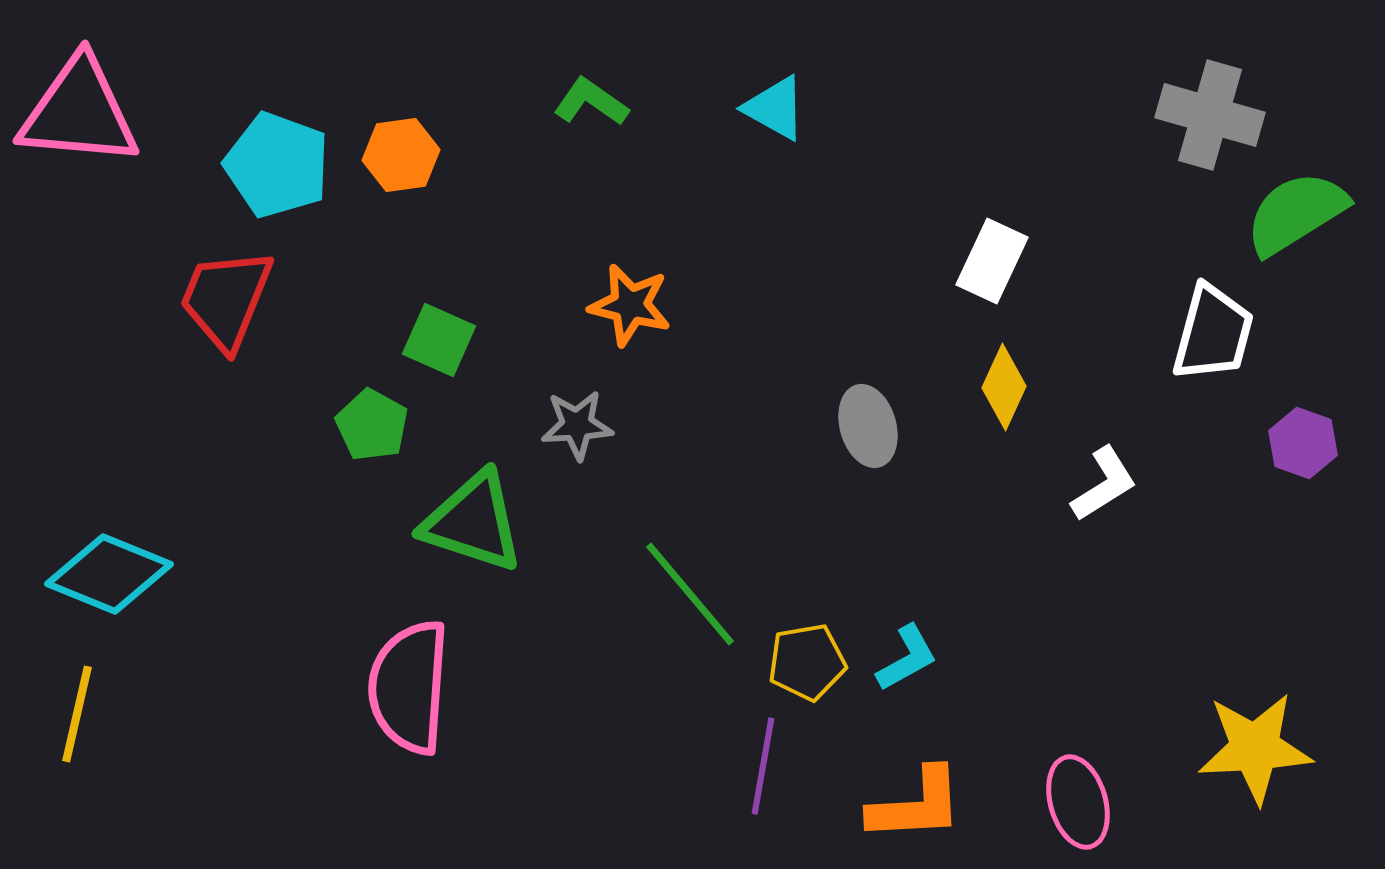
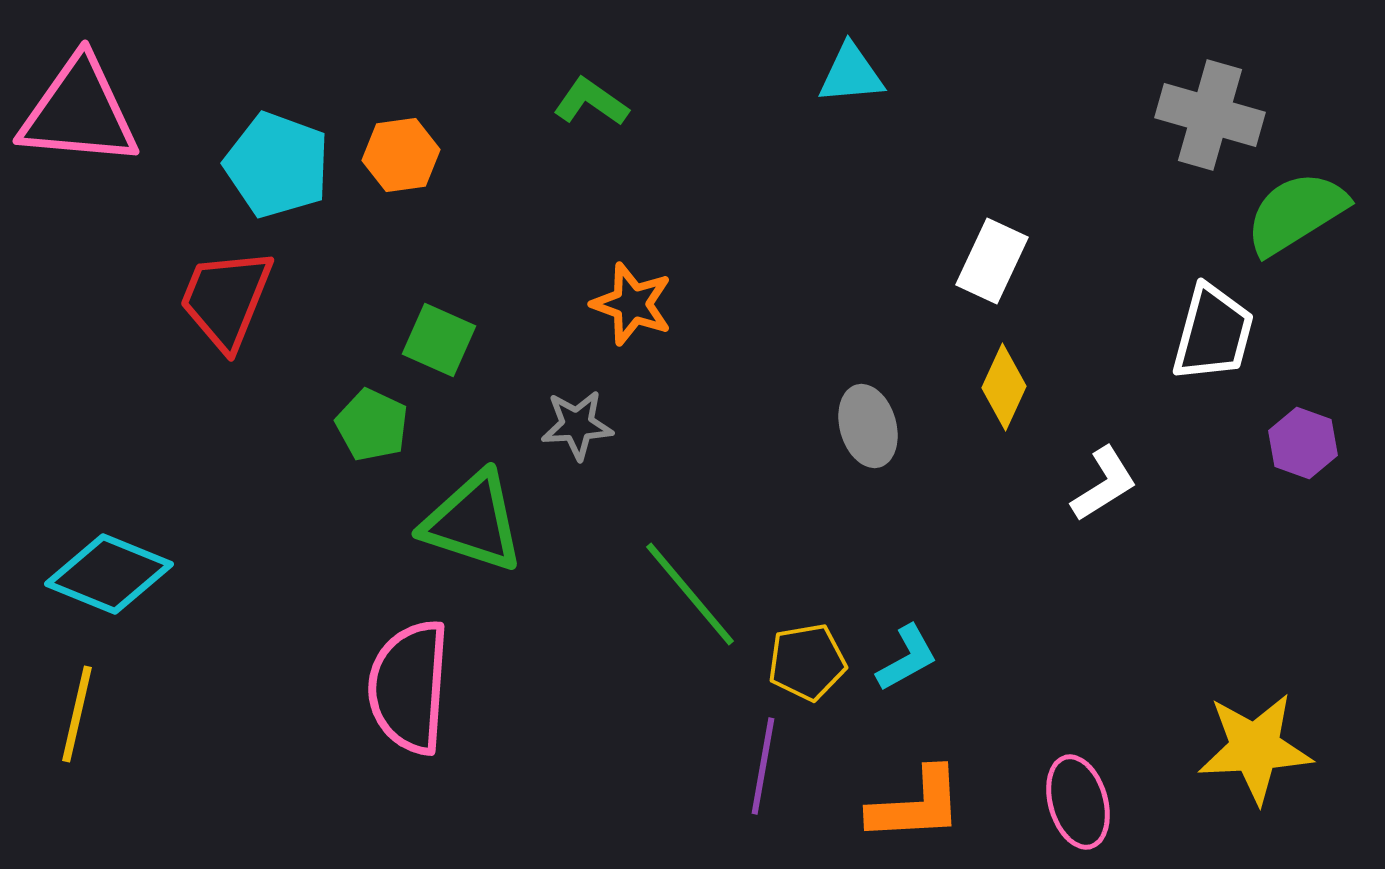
cyan triangle: moved 76 px right, 34 px up; rotated 34 degrees counterclockwise
orange star: moved 2 px right, 1 px up; rotated 6 degrees clockwise
green pentagon: rotated 4 degrees counterclockwise
